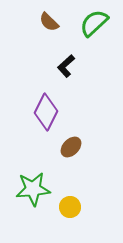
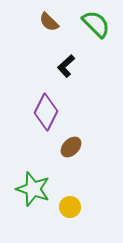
green semicircle: moved 2 px right, 1 px down; rotated 88 degrees clockwise
green star: rotated 24 degrees clockwise
